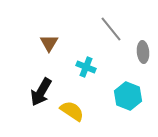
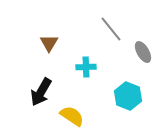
gray ellipse: rotated 25 degrees counterclockwise
cyan cross: rotated 24 degrees counterclockwise
yellow semicircle: moved 5 px down
